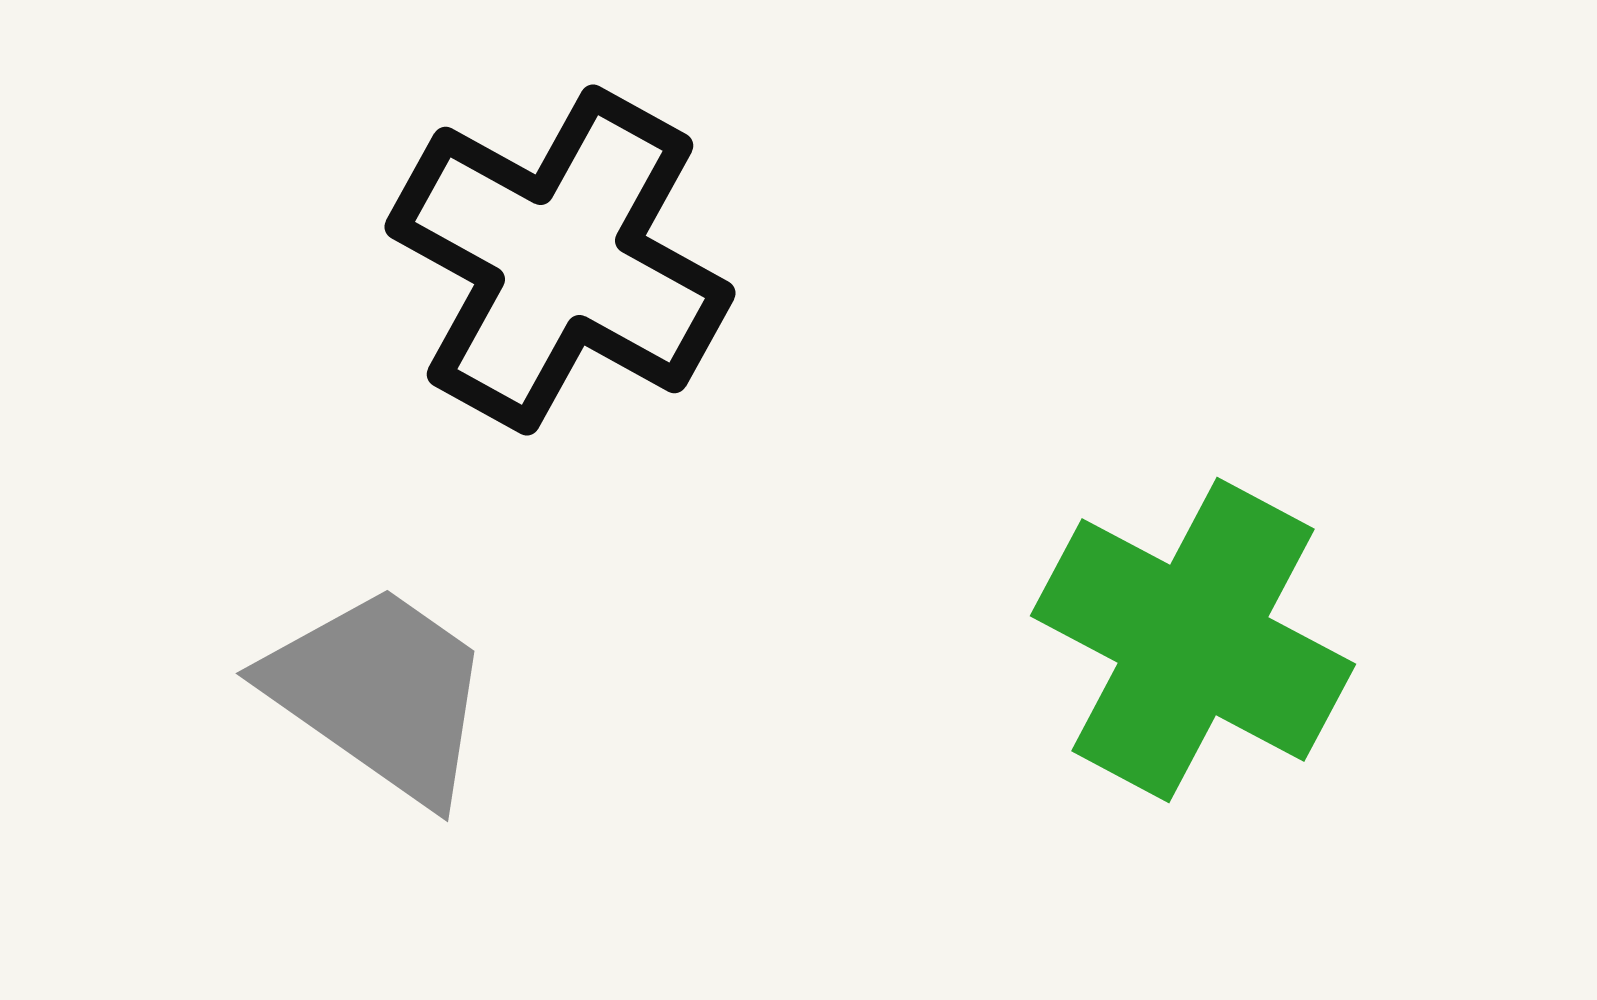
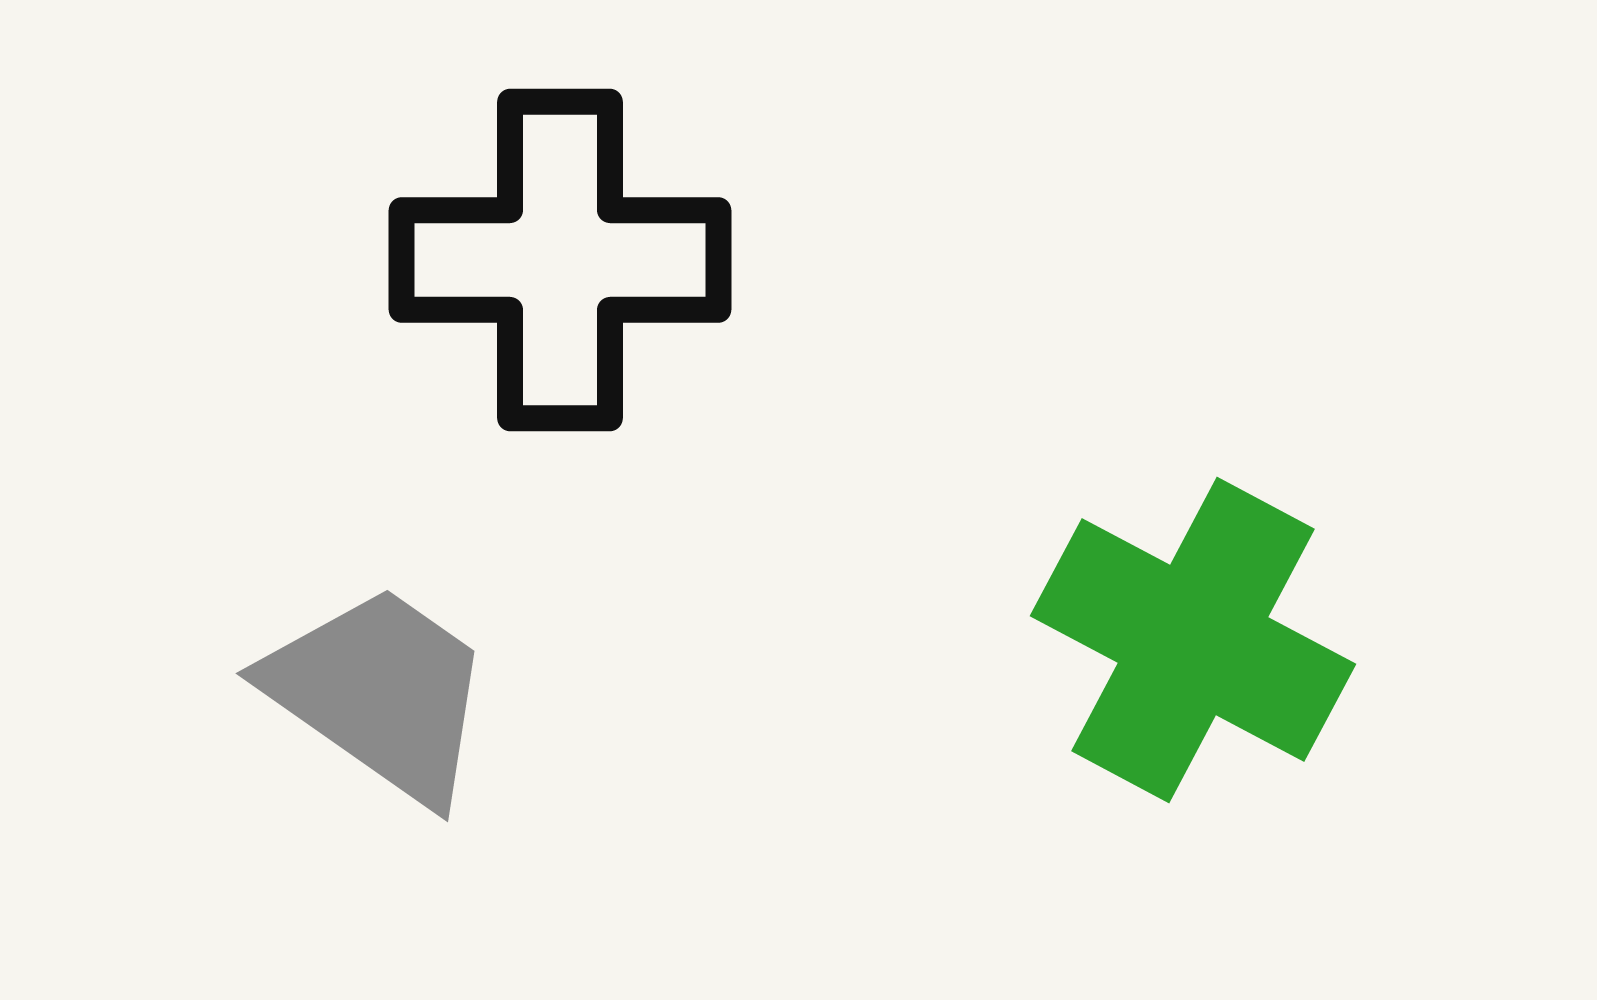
black cross: rotated 29 degrees counterclockwise
